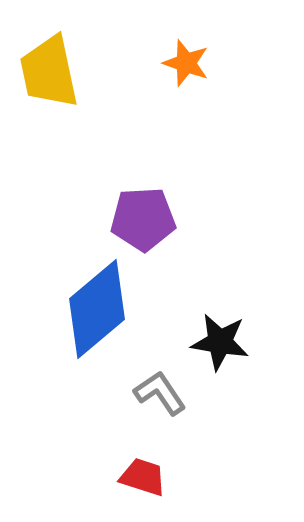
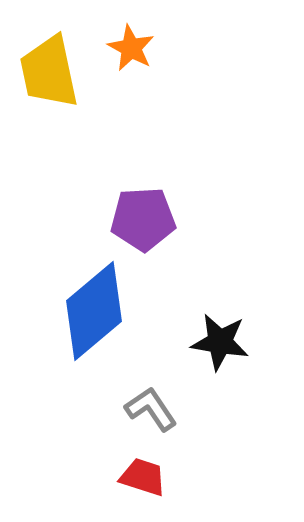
orange star: moved 55 px left, 15 px up; rotated 9 degrees clockwise
blue diamond: moved 3 px left, 2 px down
gray L-shape: moved 9 px left, 16 px down
